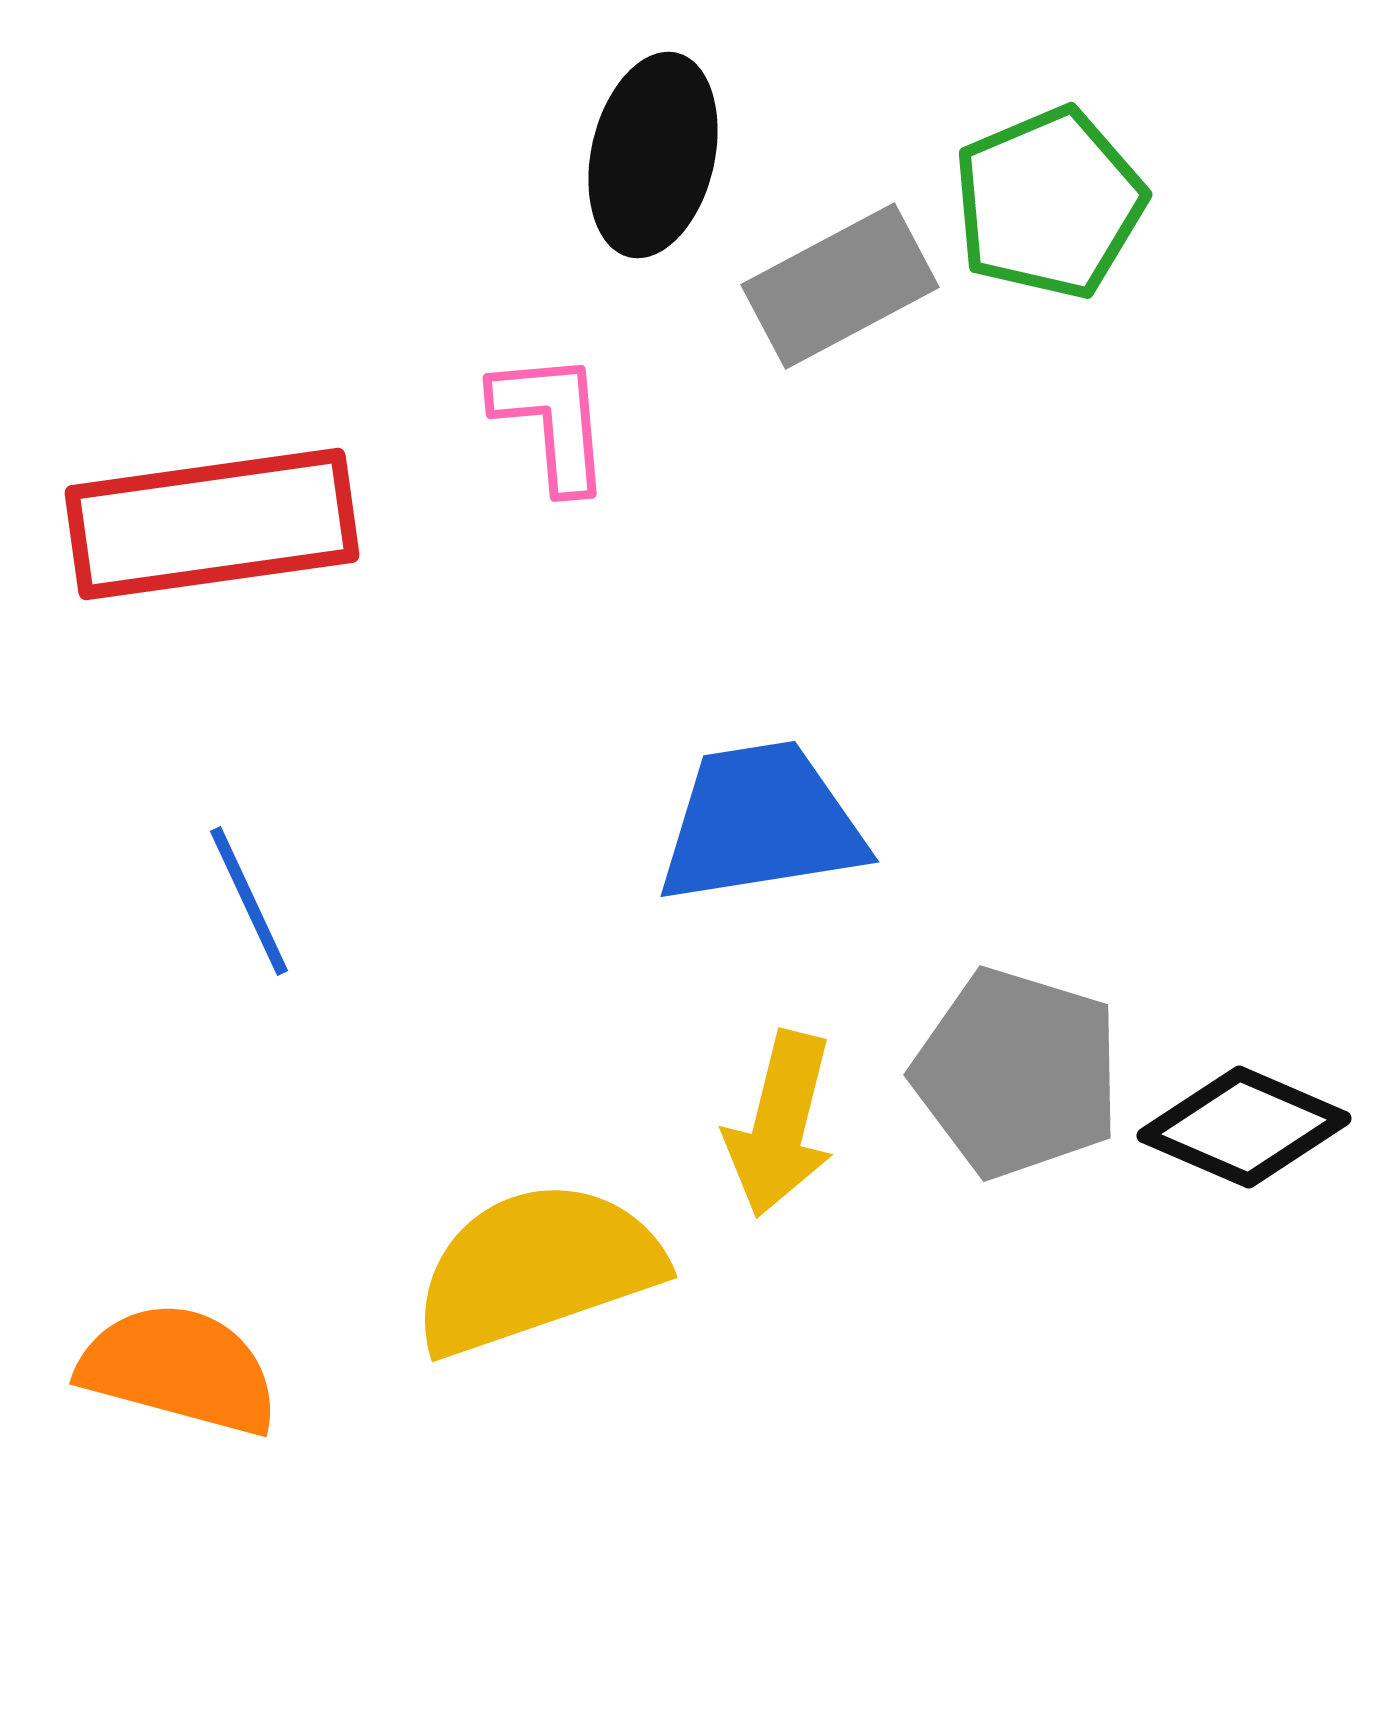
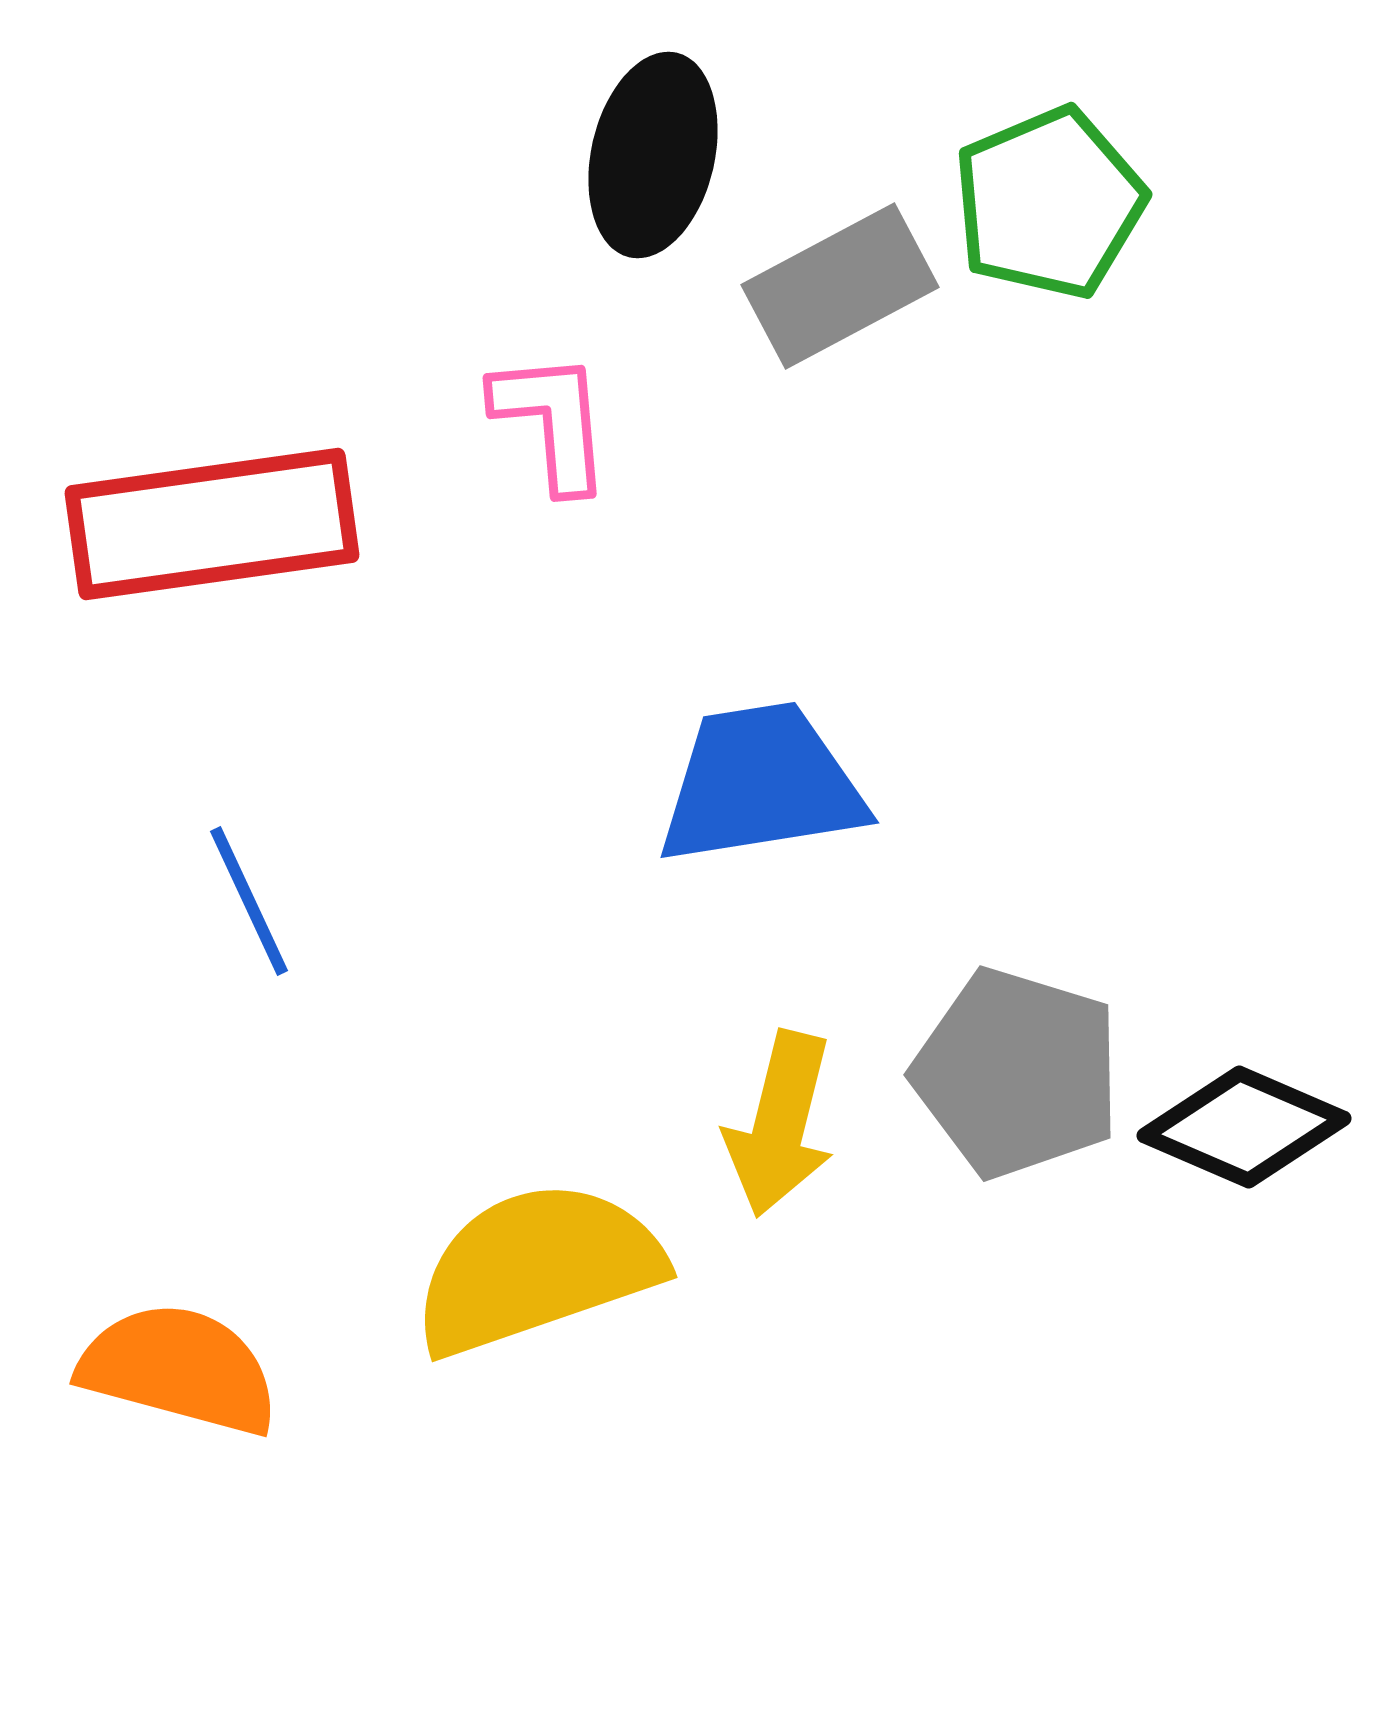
blue trapezoid: moved 39 px up
